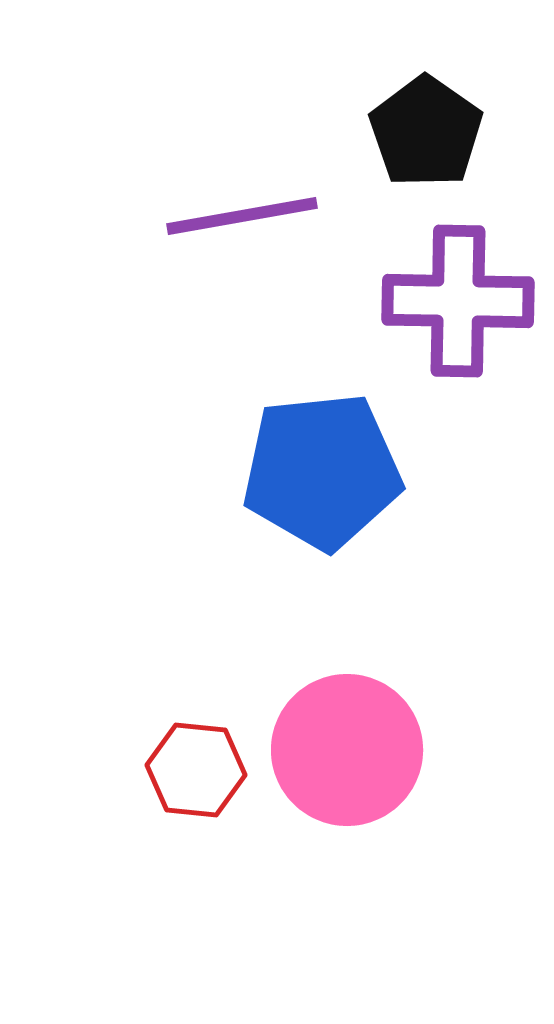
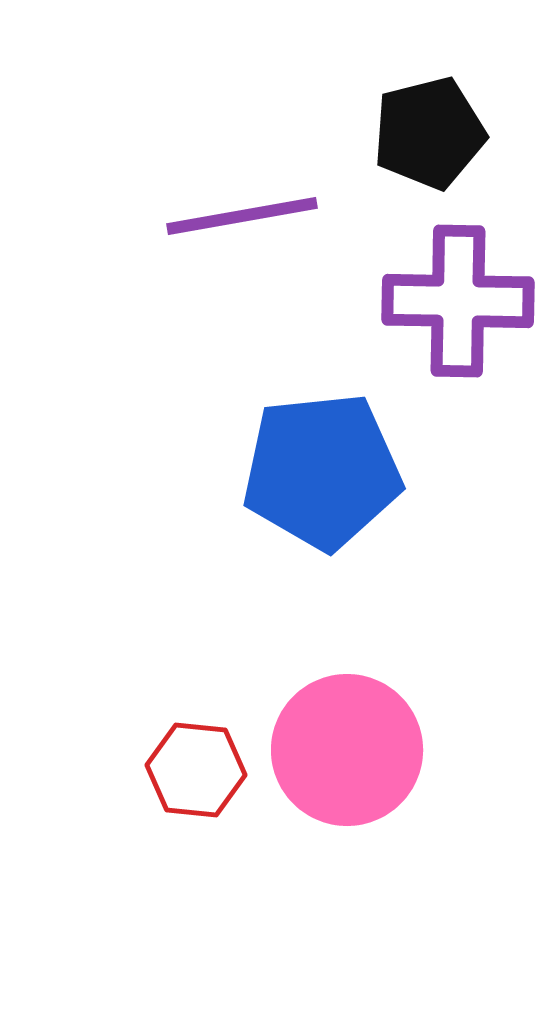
black pentagon: moved 3 px right, 1 px down; rotated 23 degrees clockwise
